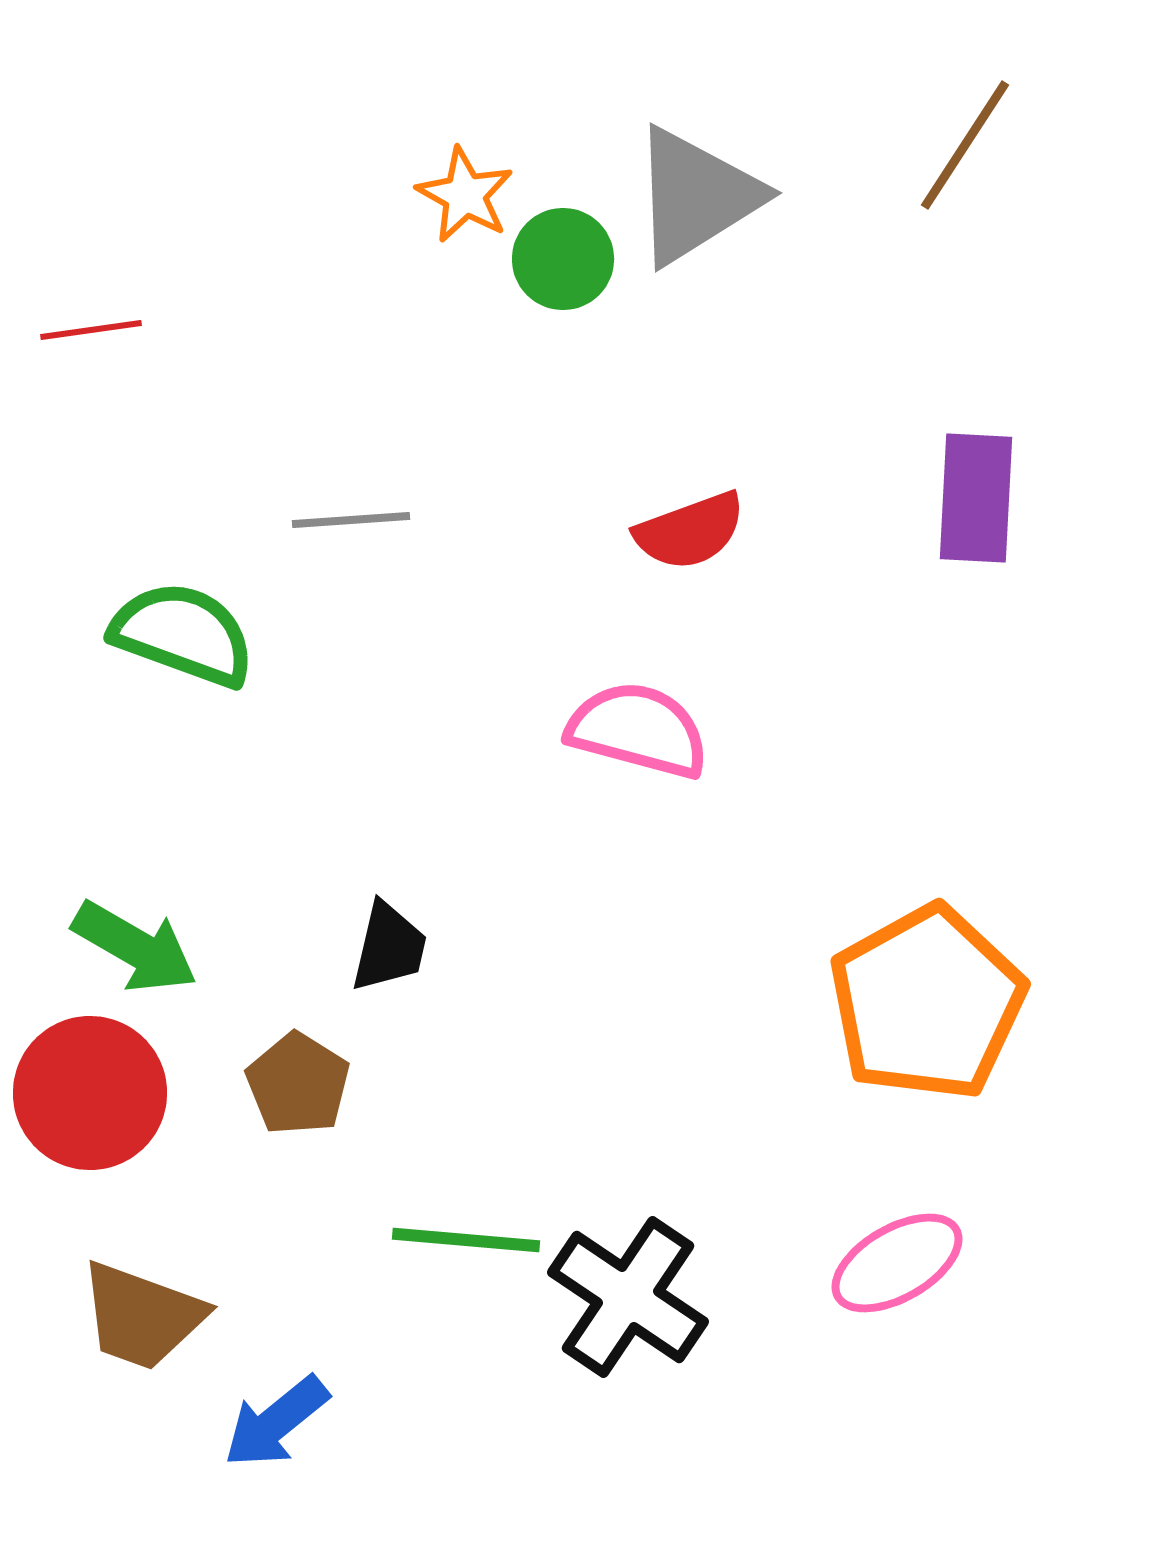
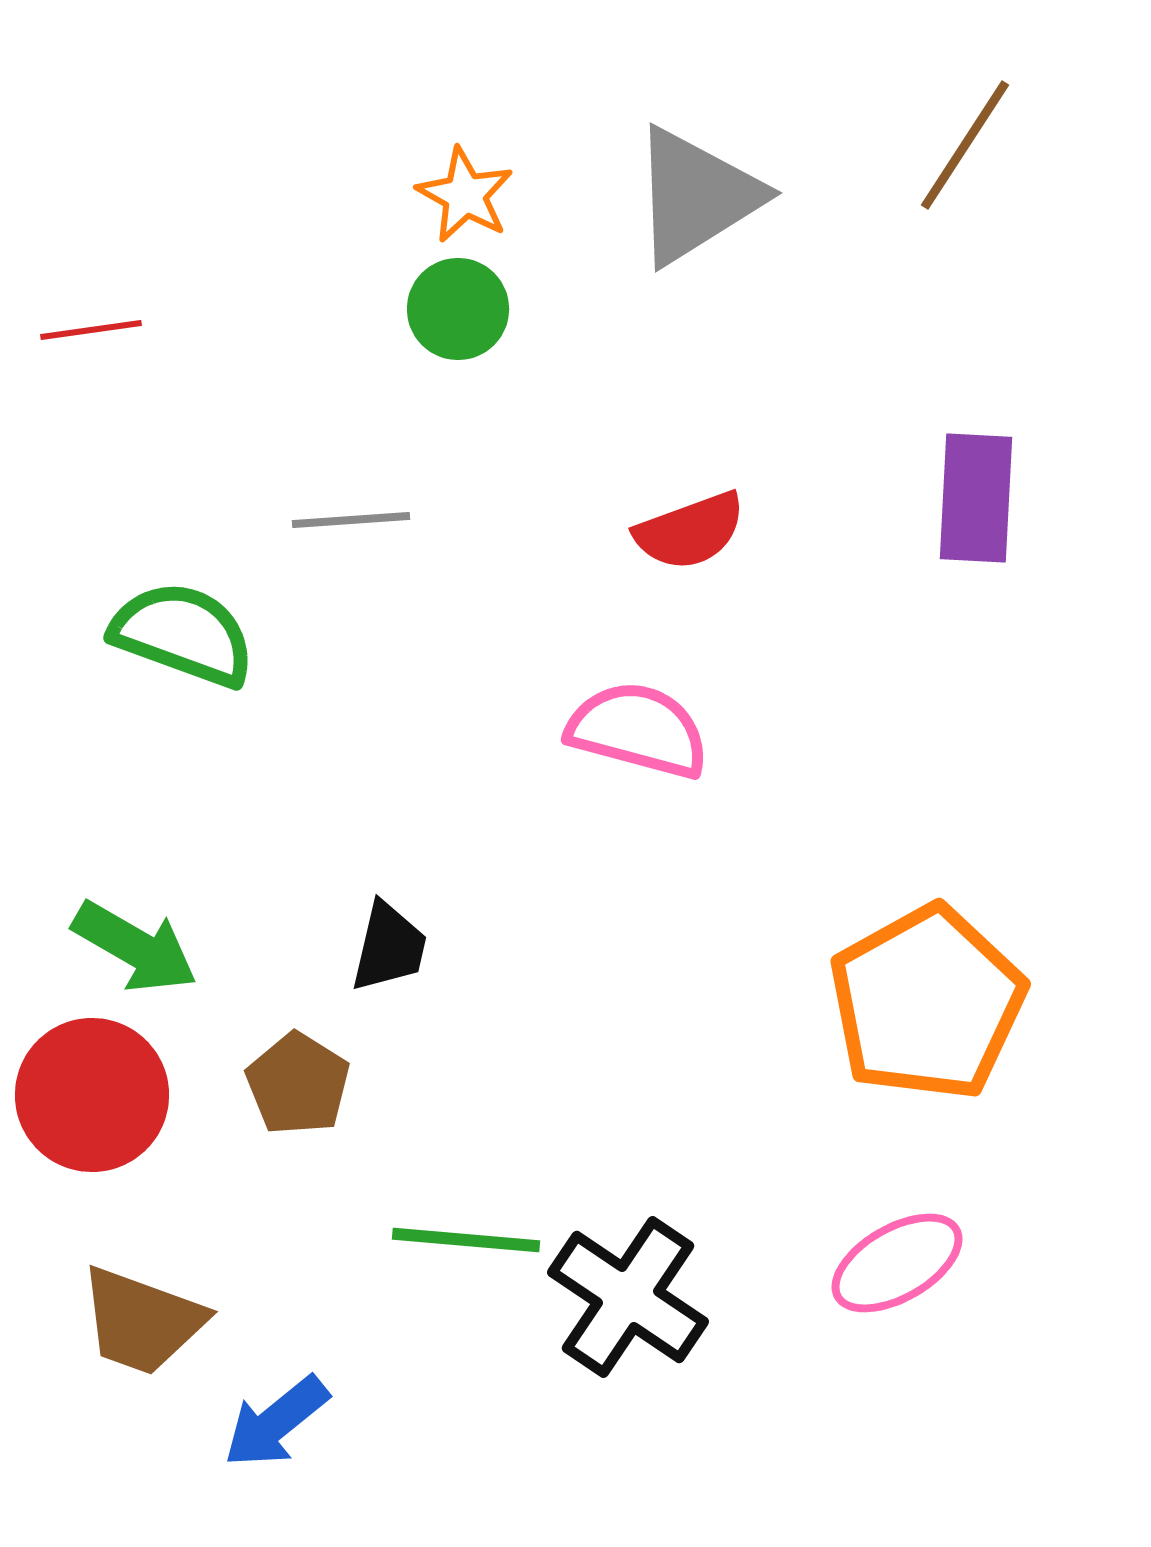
green circle: moved 105 px left, 50 px down
red circle: moved 2 px right, 2 px down
brown trapezoid: moved 5 px down
